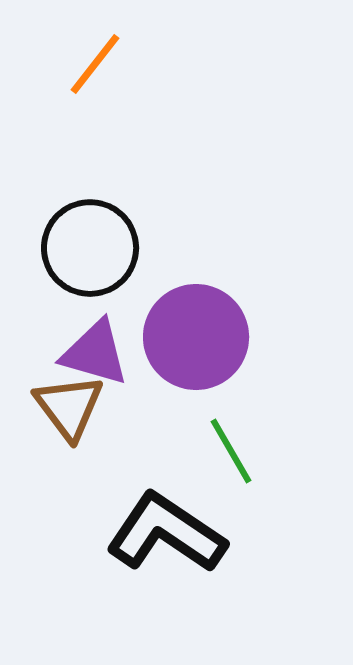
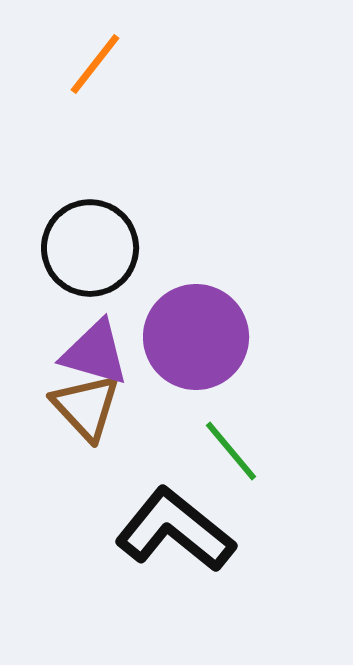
brown triangle: moved 17 px right; rotated 6 degrees counterclockwise
green line: rotated 10 degrees counterclockwise
black L-shape: moved 9 px right, 3 px up; rotated 5 degrees clockwise
